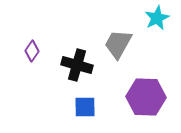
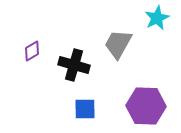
purple diamond: rotated 25 degrees clockwise
black cross: moved 3 px left
purple hexagon: moved 9 px down
blue square: moved 2 px down
